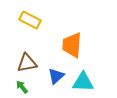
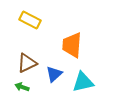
brown triangle: rotated 15 degrees counterclockwise
blue triangle: moved 2 px left, 2 px up
cyan triangle: rotated 15 degrees counterclockwise
green arrow: rotated 32 degrees counterclockwise
